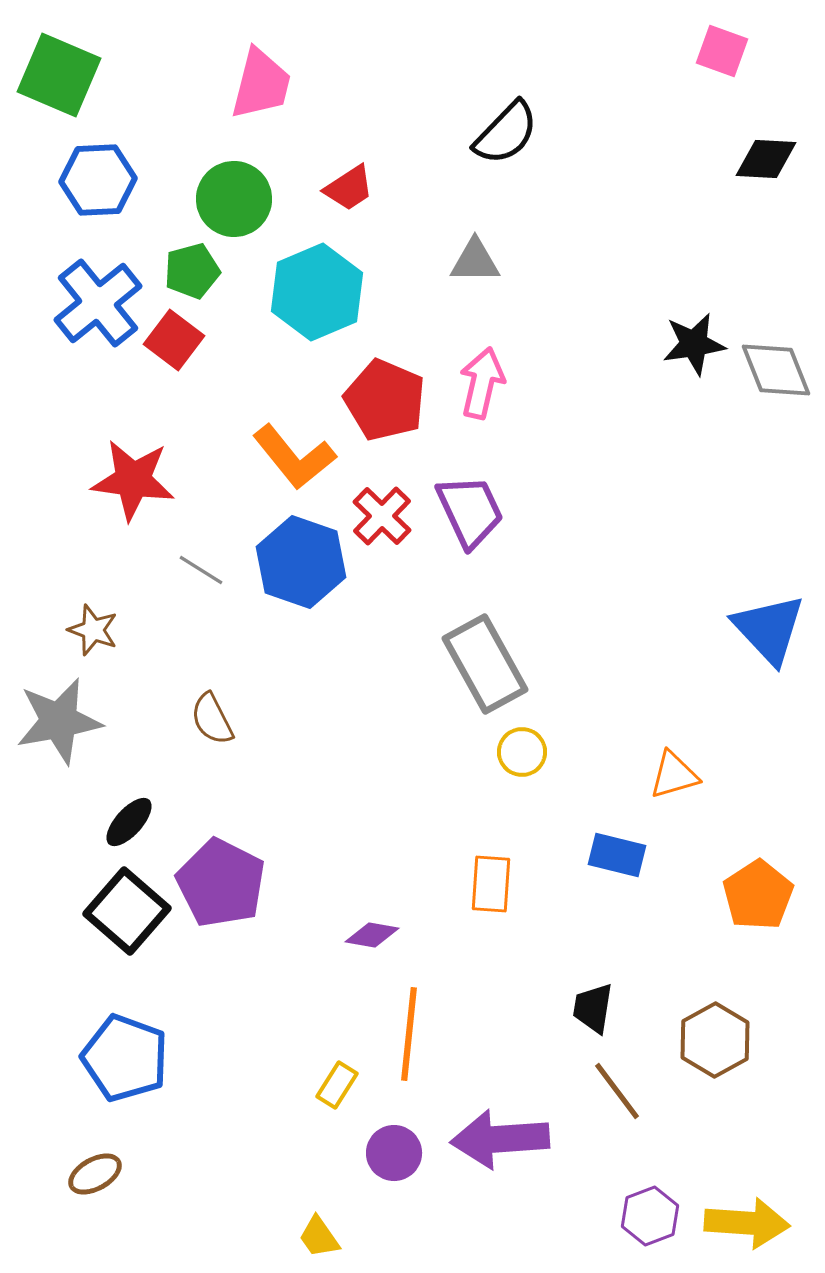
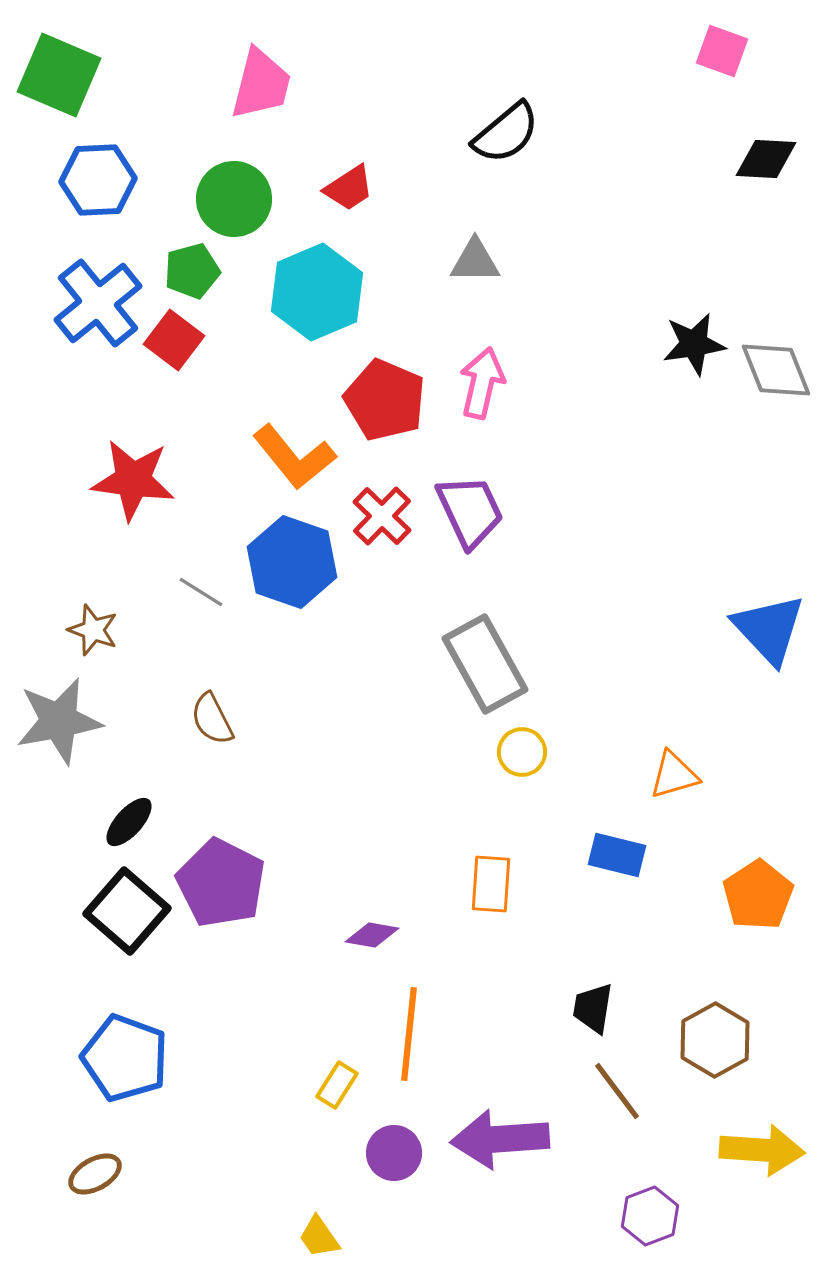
black semicircle at (506, 133): rotated 6 degrees clockwise
blue hexagon at (301, 562): moved 9 px left
gray line at (201, 570): moved 22 px down
yellow arrow at (747, 1223): moved 15 px right, 73 px up
